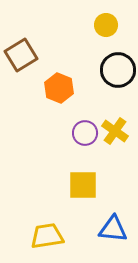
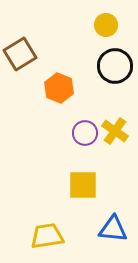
brown square: moved 1 px left, 1 px up
black circle: moved 3 px left, 4 px up
